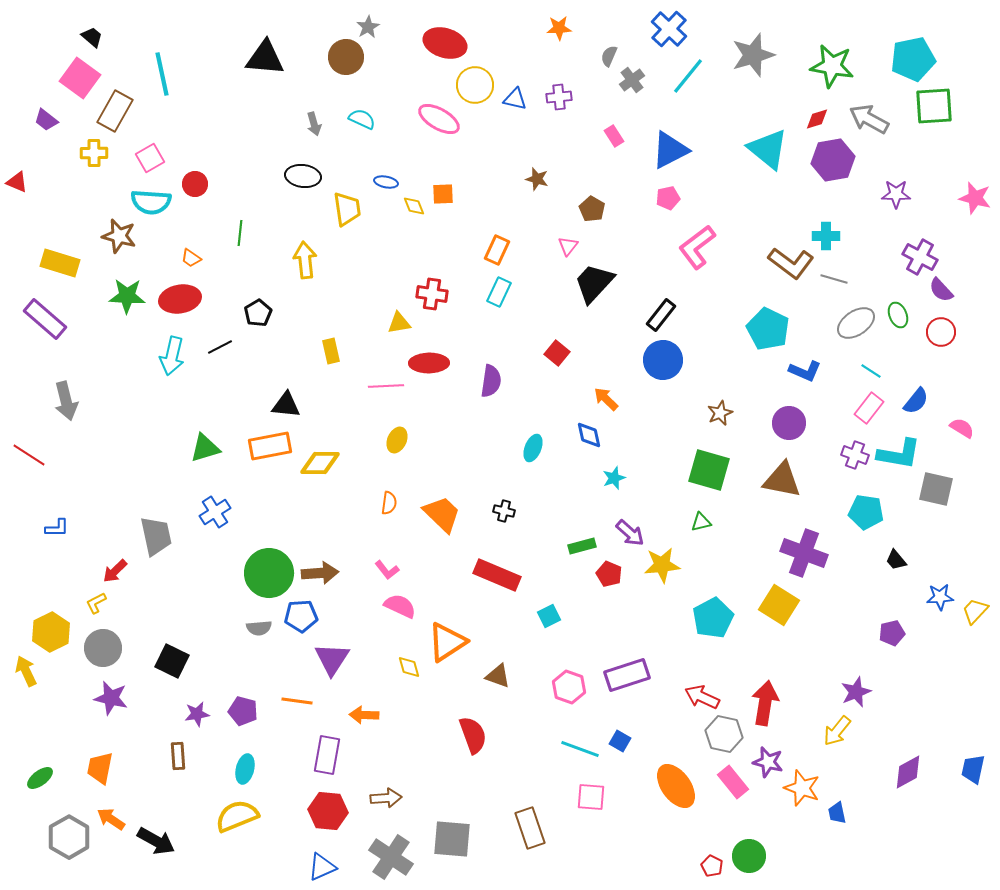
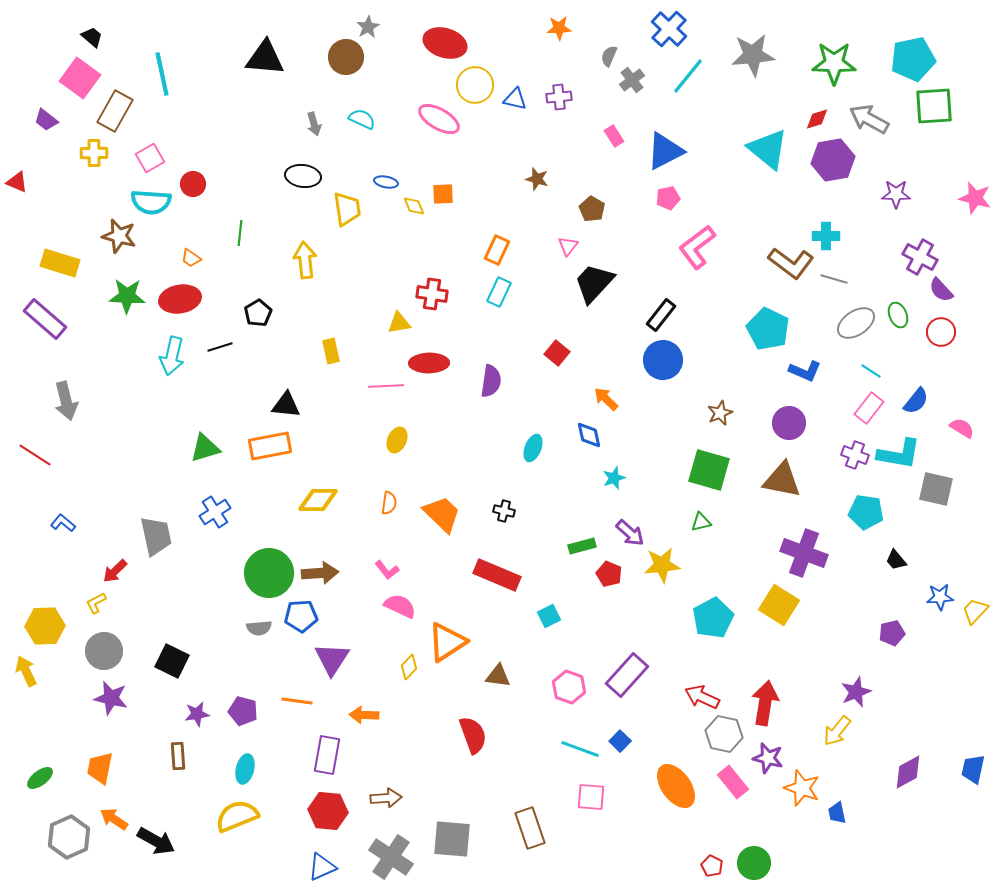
gray star at (753, 55): rotated 12 degrees clockwise
green star at (832, 66): moved 2 px right, 3 px up; rotated 9 degrees counterclockwise
blue triangle at (670, 150): moved 5 px left, 1 px down
red circle at (195, 184): moved 2 px left
black line at (220, 347): rotated 10 degrees clockwise
red line at (29, 455): moved 6 px right
yellow diamond at (320, 463): moved 2 px left, 37 px down
blue L-shape at (57, 528): moved 6 px right, 5 px up; rotated 140 degrees counterclockwise
yellow hexagon at (51, 632): moved 6 px left, 6 px up; rotated 24 degrees clockwise
gray circle at (103, 648): moved 1 px right, 3 px down
yellow diamond at (409, 667): rotated 60 degrees clockwise
purple rectangle at (627, 675): rotated 30 degrees counterclockwise
brown triangle at (498, 676): rotated 12 degrees counterclockwise
blue square at (620, 741): rotated 15 degrees clockwise
purple star at (768, 762): moved 4 px up
orange arrow at (111, 819): moved 3 px right
gray hexagon at (69, 837): rotated 6 degrees clockwise
green circle at (749, 856): moved 5 px right, 7 px down
